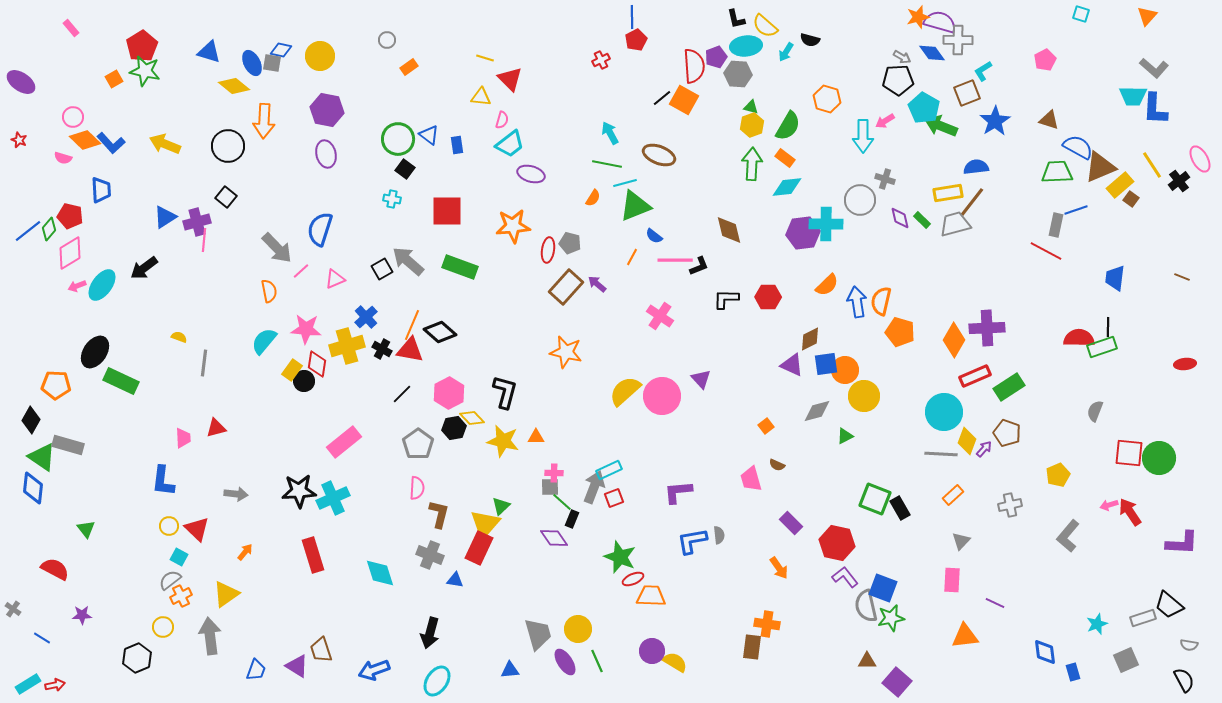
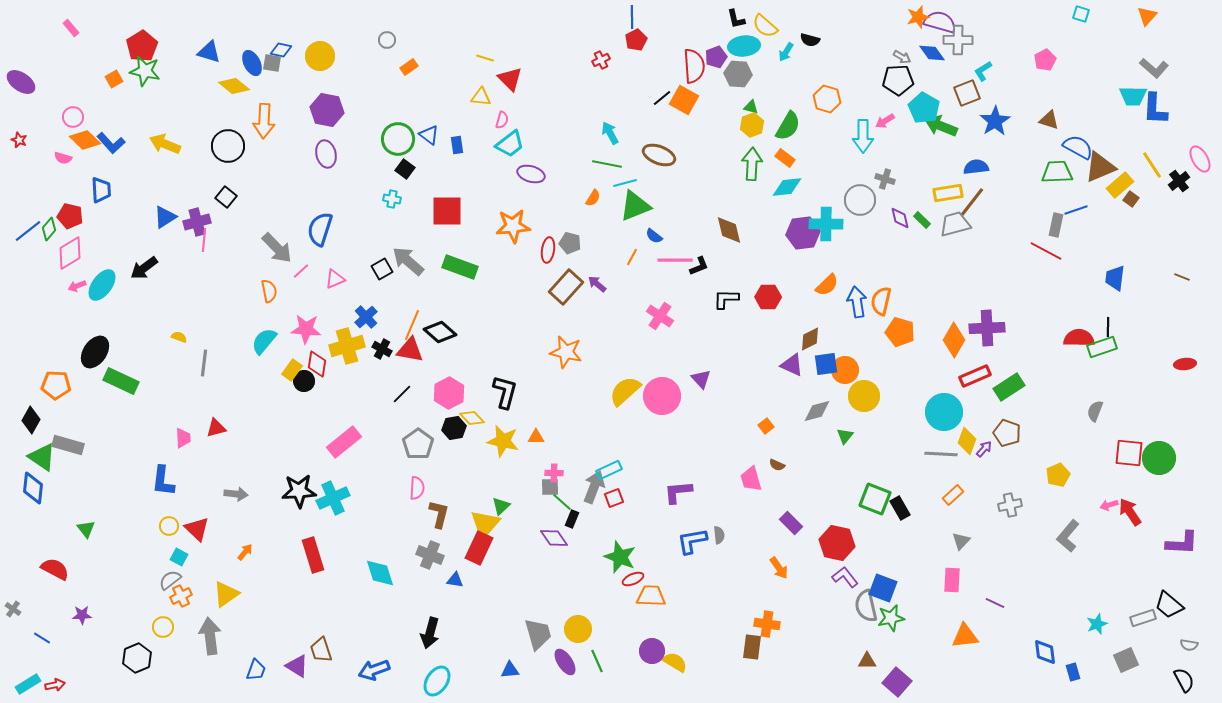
cyan ellipse at (746, 46): moved 2 px left
green triangle at (845, 436): rotated 24 degrees counterclockwise
